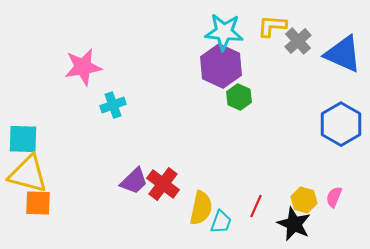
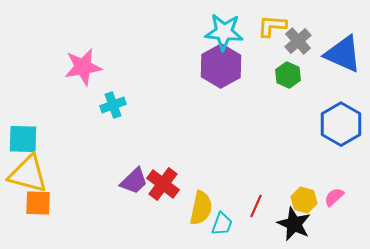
purple hexagon: rotated 6 degrees clockwise
green hexagon: moved 49 px right, 22 px up
pink semicircle: rotated 25 degrees clockwise
cyan trapezoid: moved 1 px right, 2 px down
